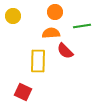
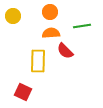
orange circle: moved 5 px left
